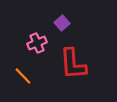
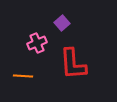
orange line: rotated 42 degrees counterclockwise
